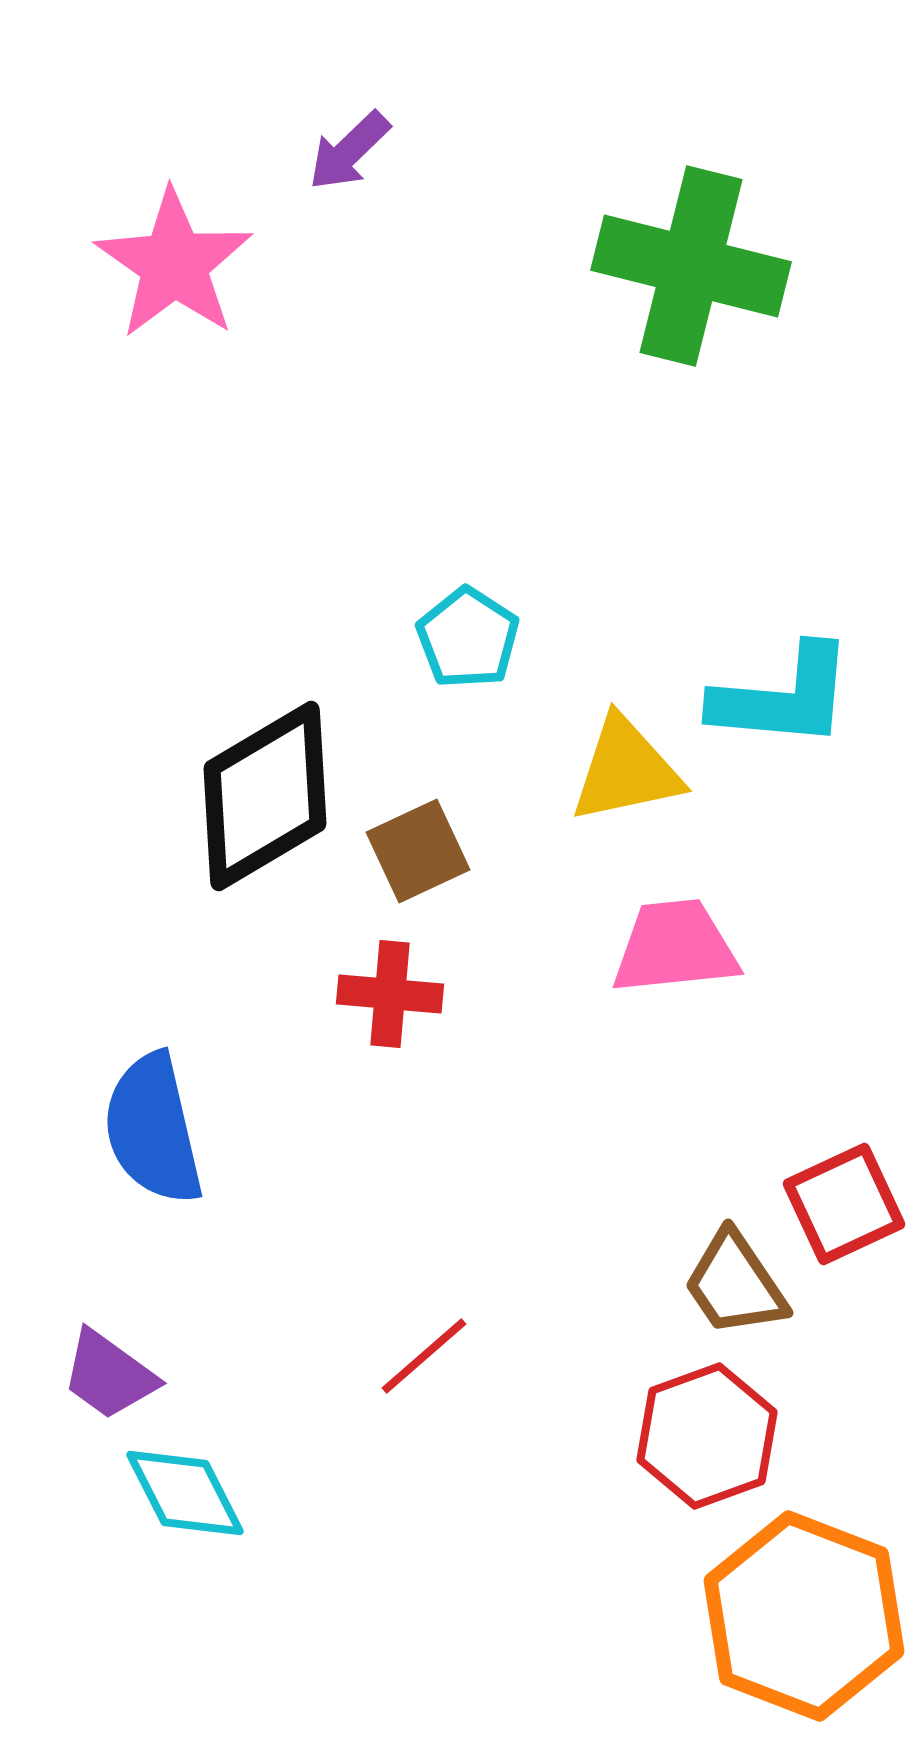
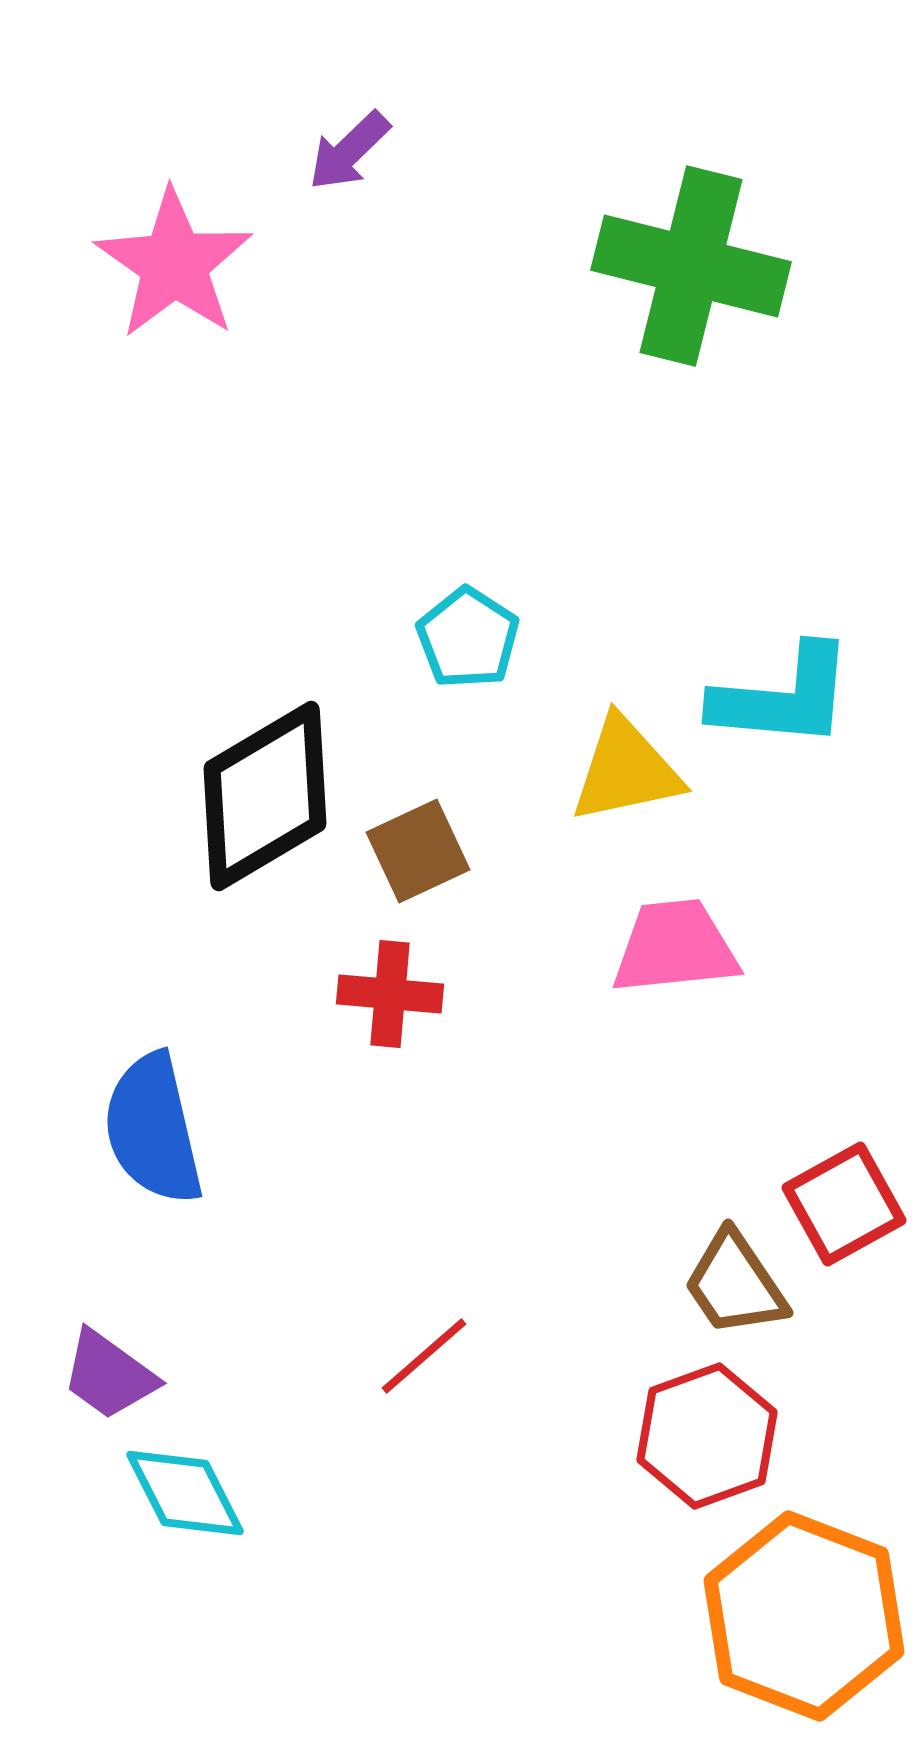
red square: rotated 4 degrees counterclockwise
